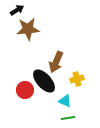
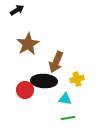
brown star: moved 15 px down; rotated 25 degrees counterclockwise
black ellipse: rotated 45 degrees counterclockwise
cyan triangle: moved 2 px up; rotated 16 degrees counterclockwise
